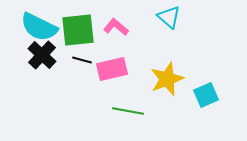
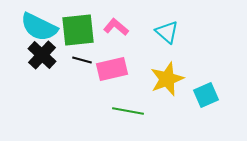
cyan triangle: moved 2 px left, 15 px down
